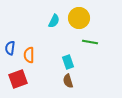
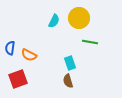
orange semicircle: rotated 63 degrees counterclockwise
cyan rectangle: moved 2 px right, 1 px down
